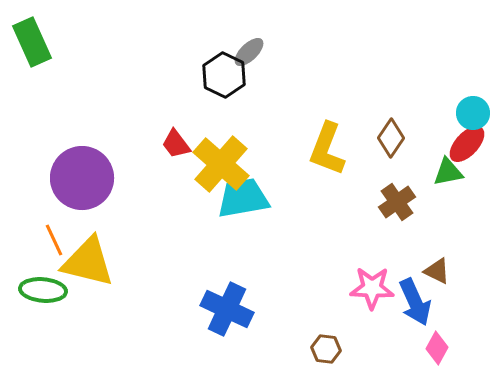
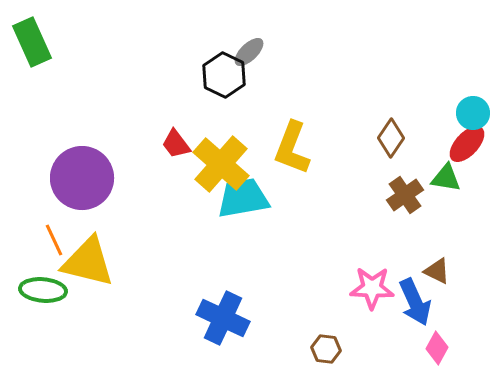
yellow L-shape: moved 35 px left, 1 px up
green triangle: moved 2 px left, 6 px down; rotated 20 degrees clockwise
brown cross: moved 8 px right, 7 px up
blue cross: moved 4 px left, 9 px down
